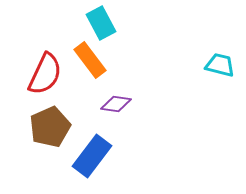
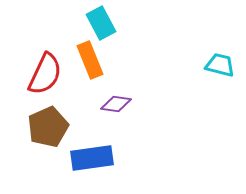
orange rectangle: rotated 15 degrees clockwise
brown pentagon: moved 2 px left
blue rectangle: moved 2 px down; rotated 45 degrees clockwise
